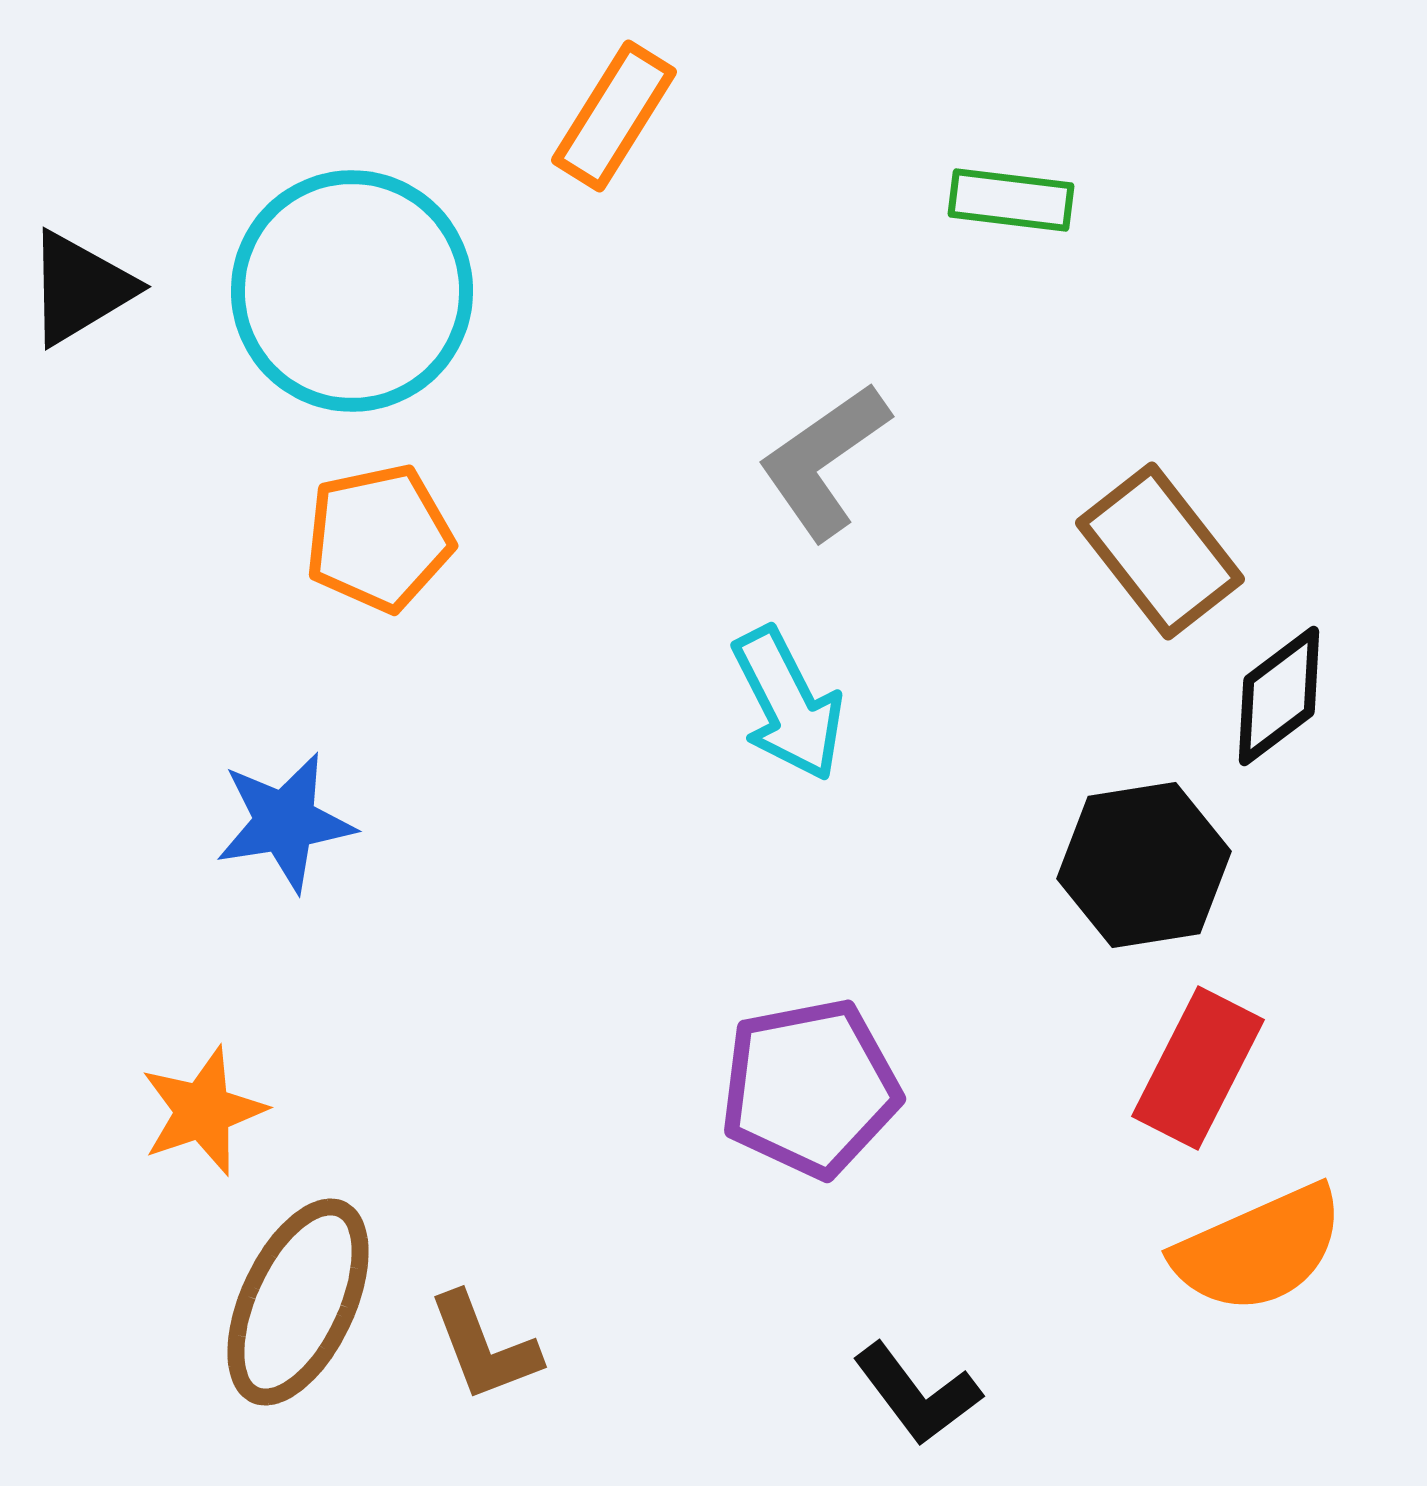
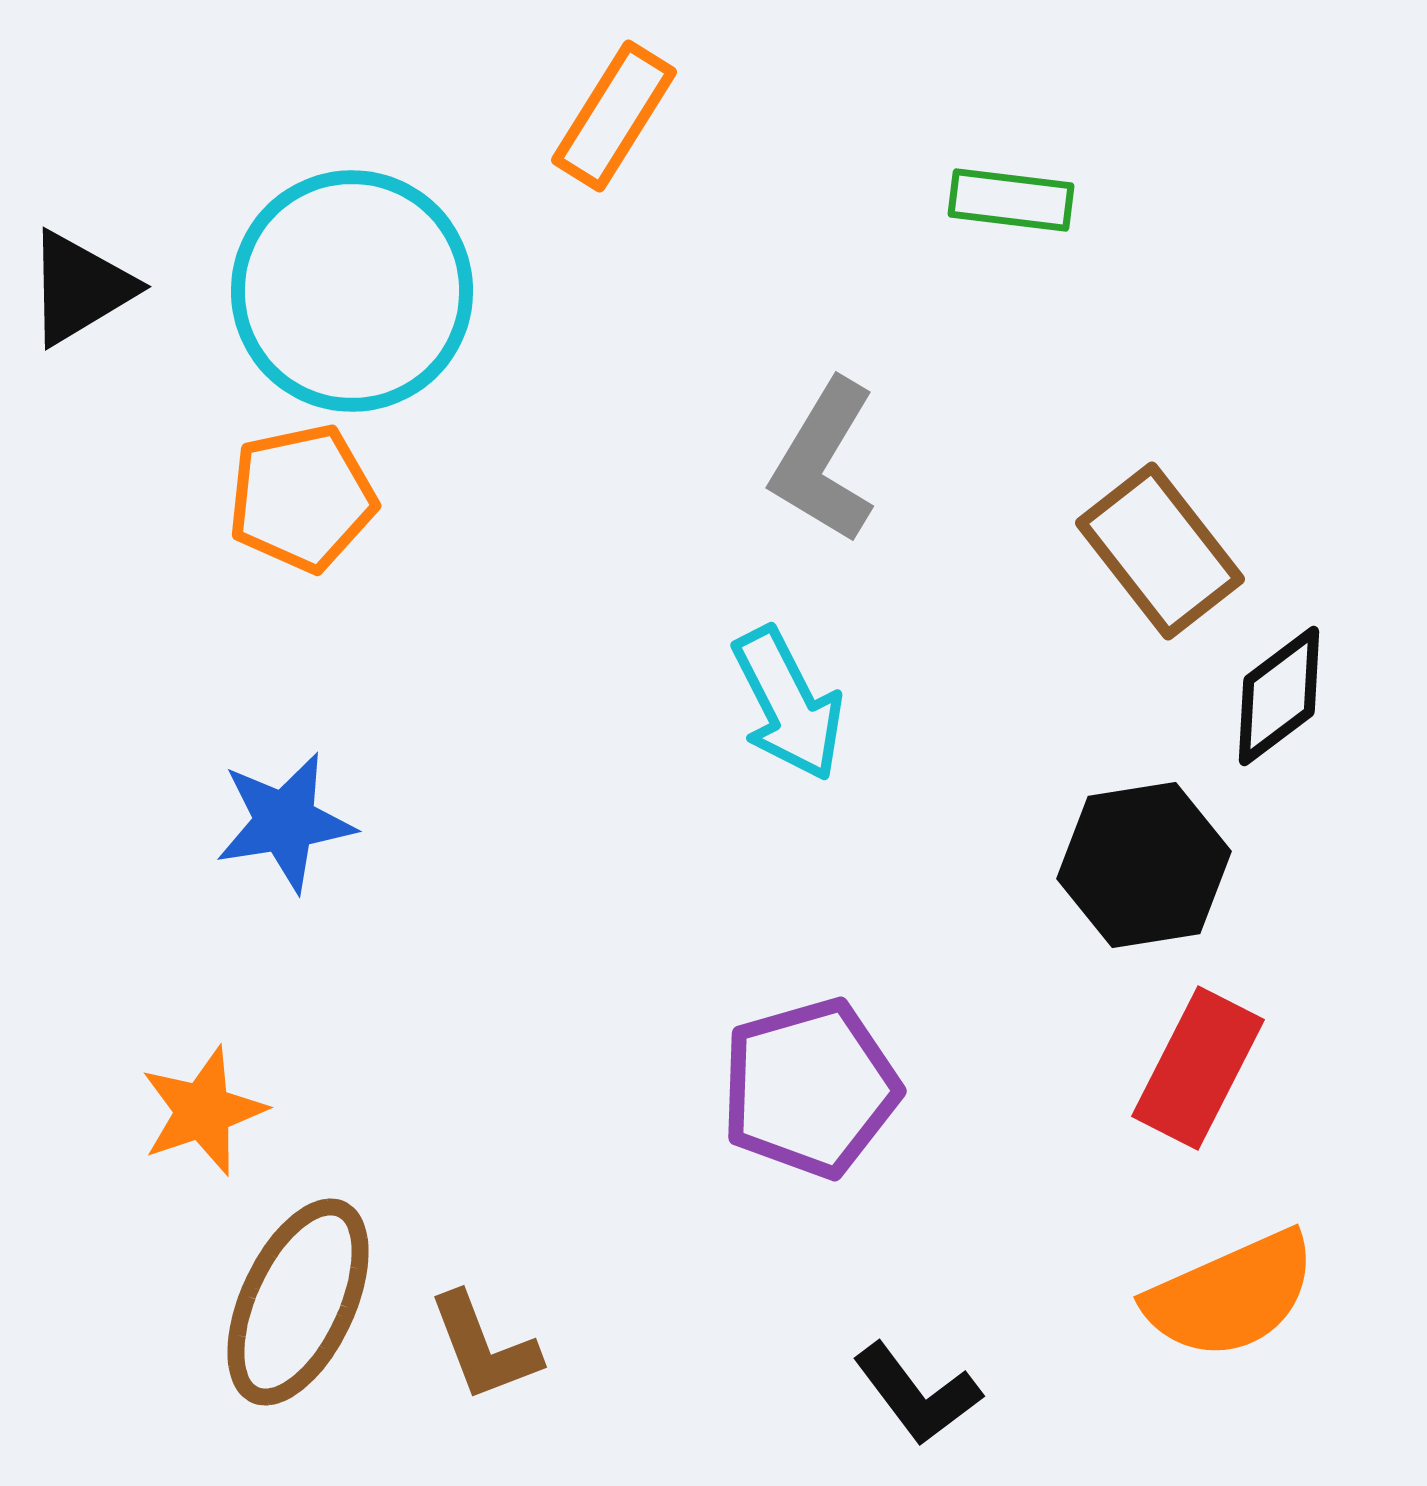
gray L-shape: rotated 24 degrees counterclockwise
orange pentagon: moved 77 px left, 40 px up
purple pentagon: rotated 5 degrees counterclockwise
orange semicircle: moved 28 px left, 46 px down
